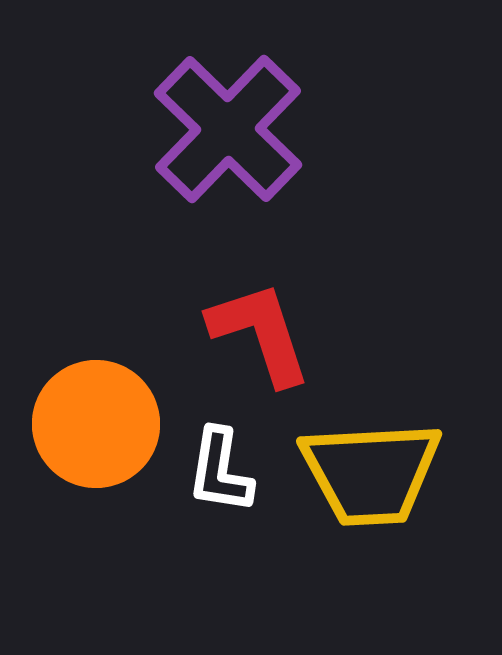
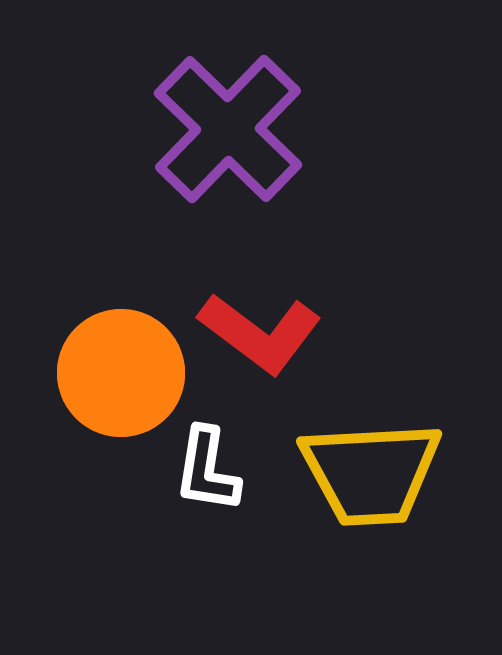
red L-shape: rotated 145 degrees clockwise
orange circle: moved 25 px right, 51 px up
white L-shape: moved 13 px left, 1 px up
